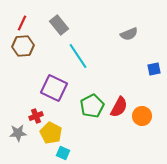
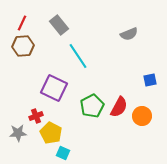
blue square: moved 4 px left, 11 px down
